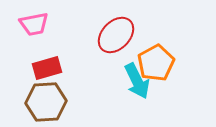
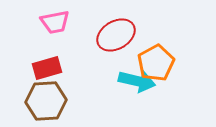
pink trapezoid: moved 21 px right, 2 px up
red ellipse: rotated 15 degrees clockwise
cyan arrow: rotated 51 degrees counterclockwise
brown hexagon: moved 1 px up
